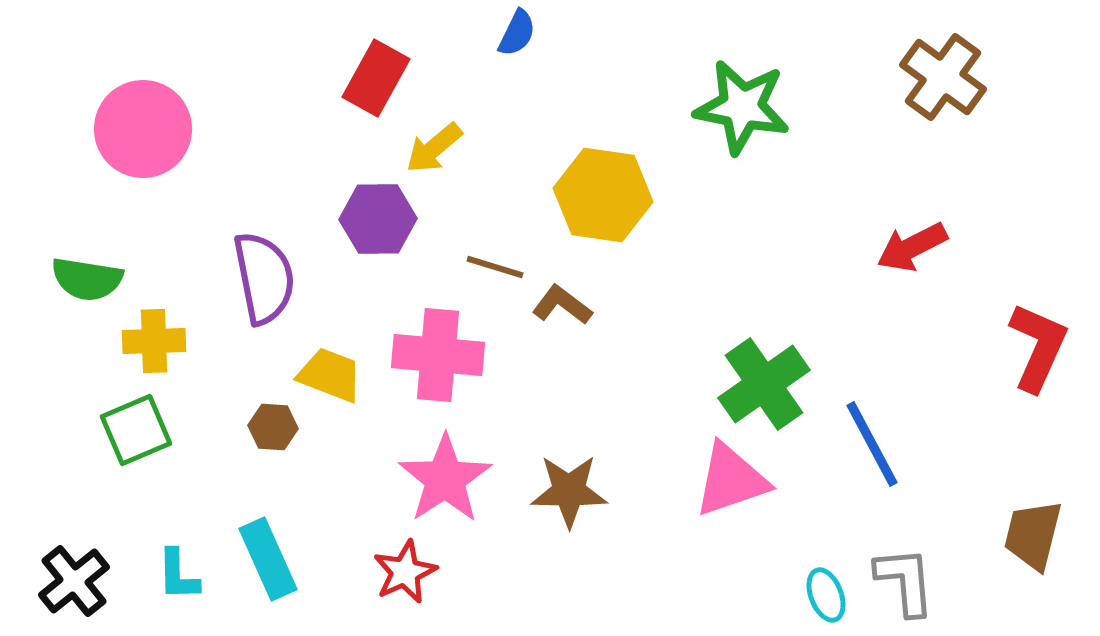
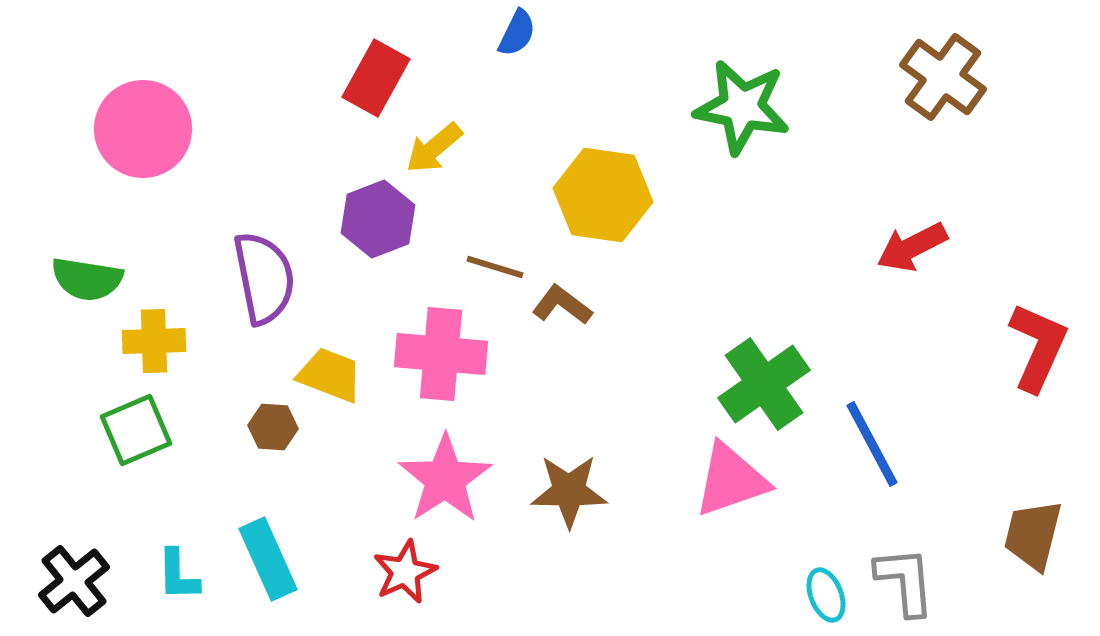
purple hexagon: rotated 20 degrees counterclockwise
pink cross: moved 3 px right, 1 px up
